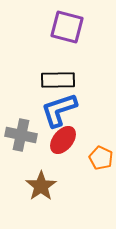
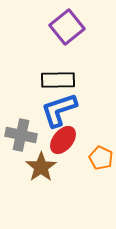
purple square: rotated 36 degrees clockwise
brown star: moved 19 px up
